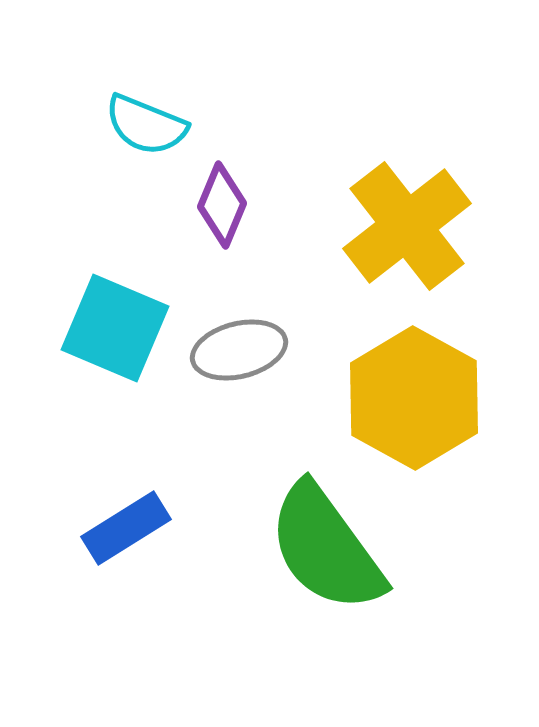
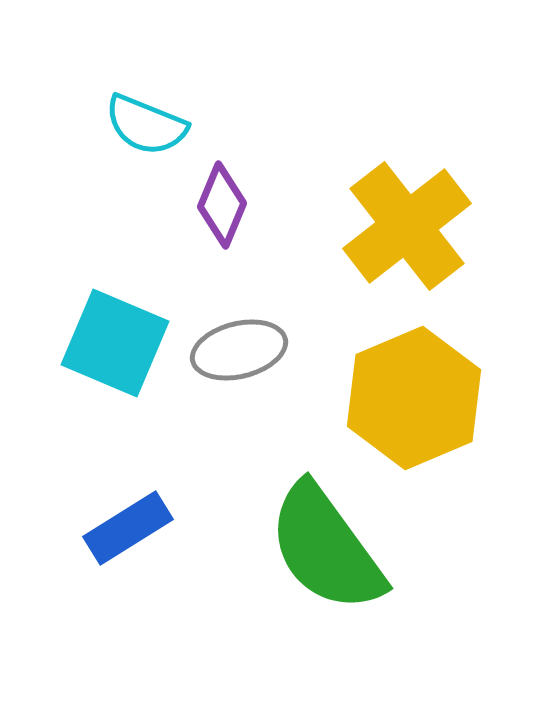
cyan square: moved 15 px down
yellow hexagon: rotated 8 degrees clockwise
blue rectangle: moved 2 px right
